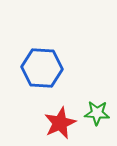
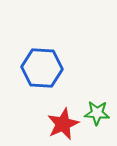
red star: moved 3 px right, 1 px down
